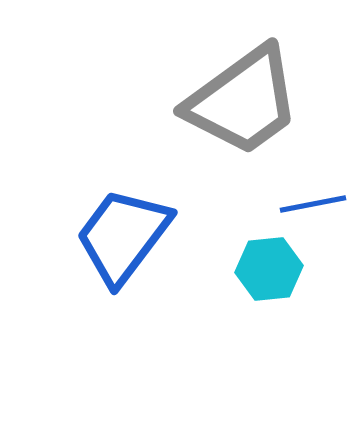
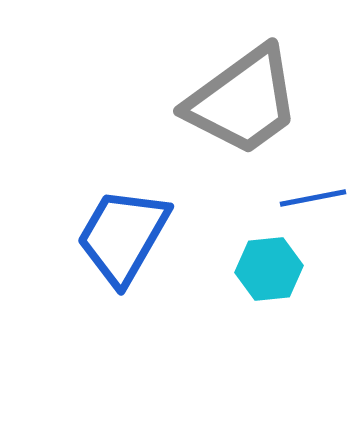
blue line: moved 6 px up
blue trapezoid: rotated 7 degrees counterclockwise
